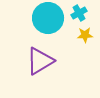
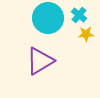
cyan cross: moved 2 px down; rotated 21 degrees counterclockwise
yellow star: moved 1 px right, 1 px up
